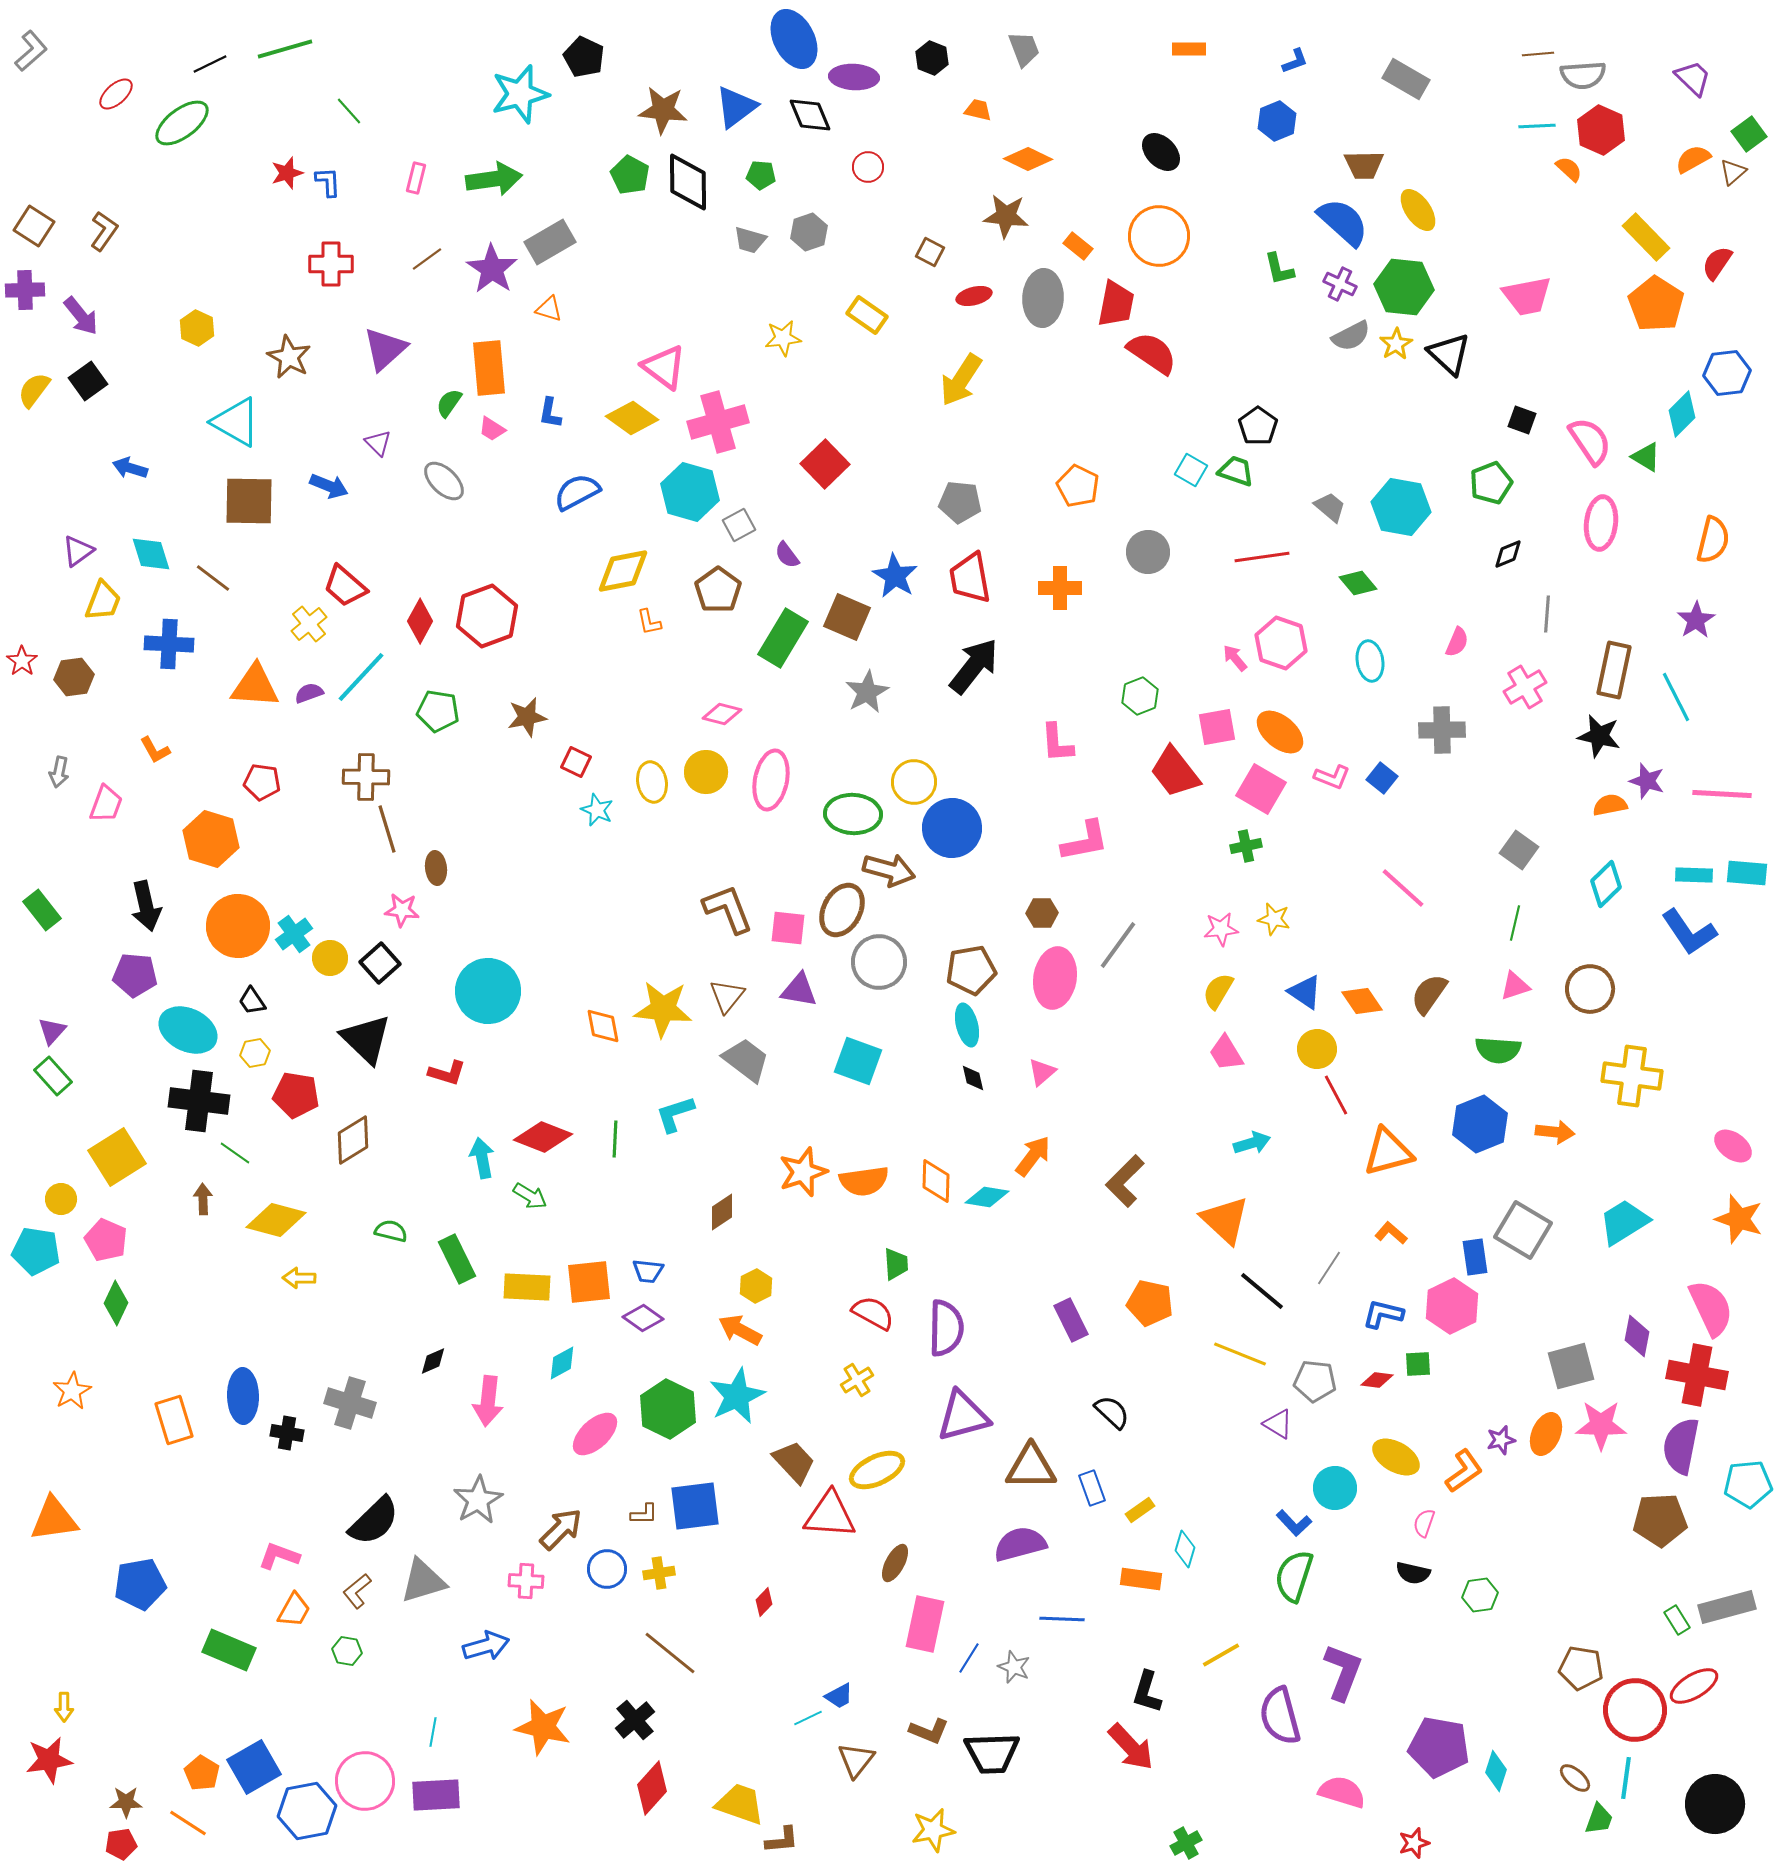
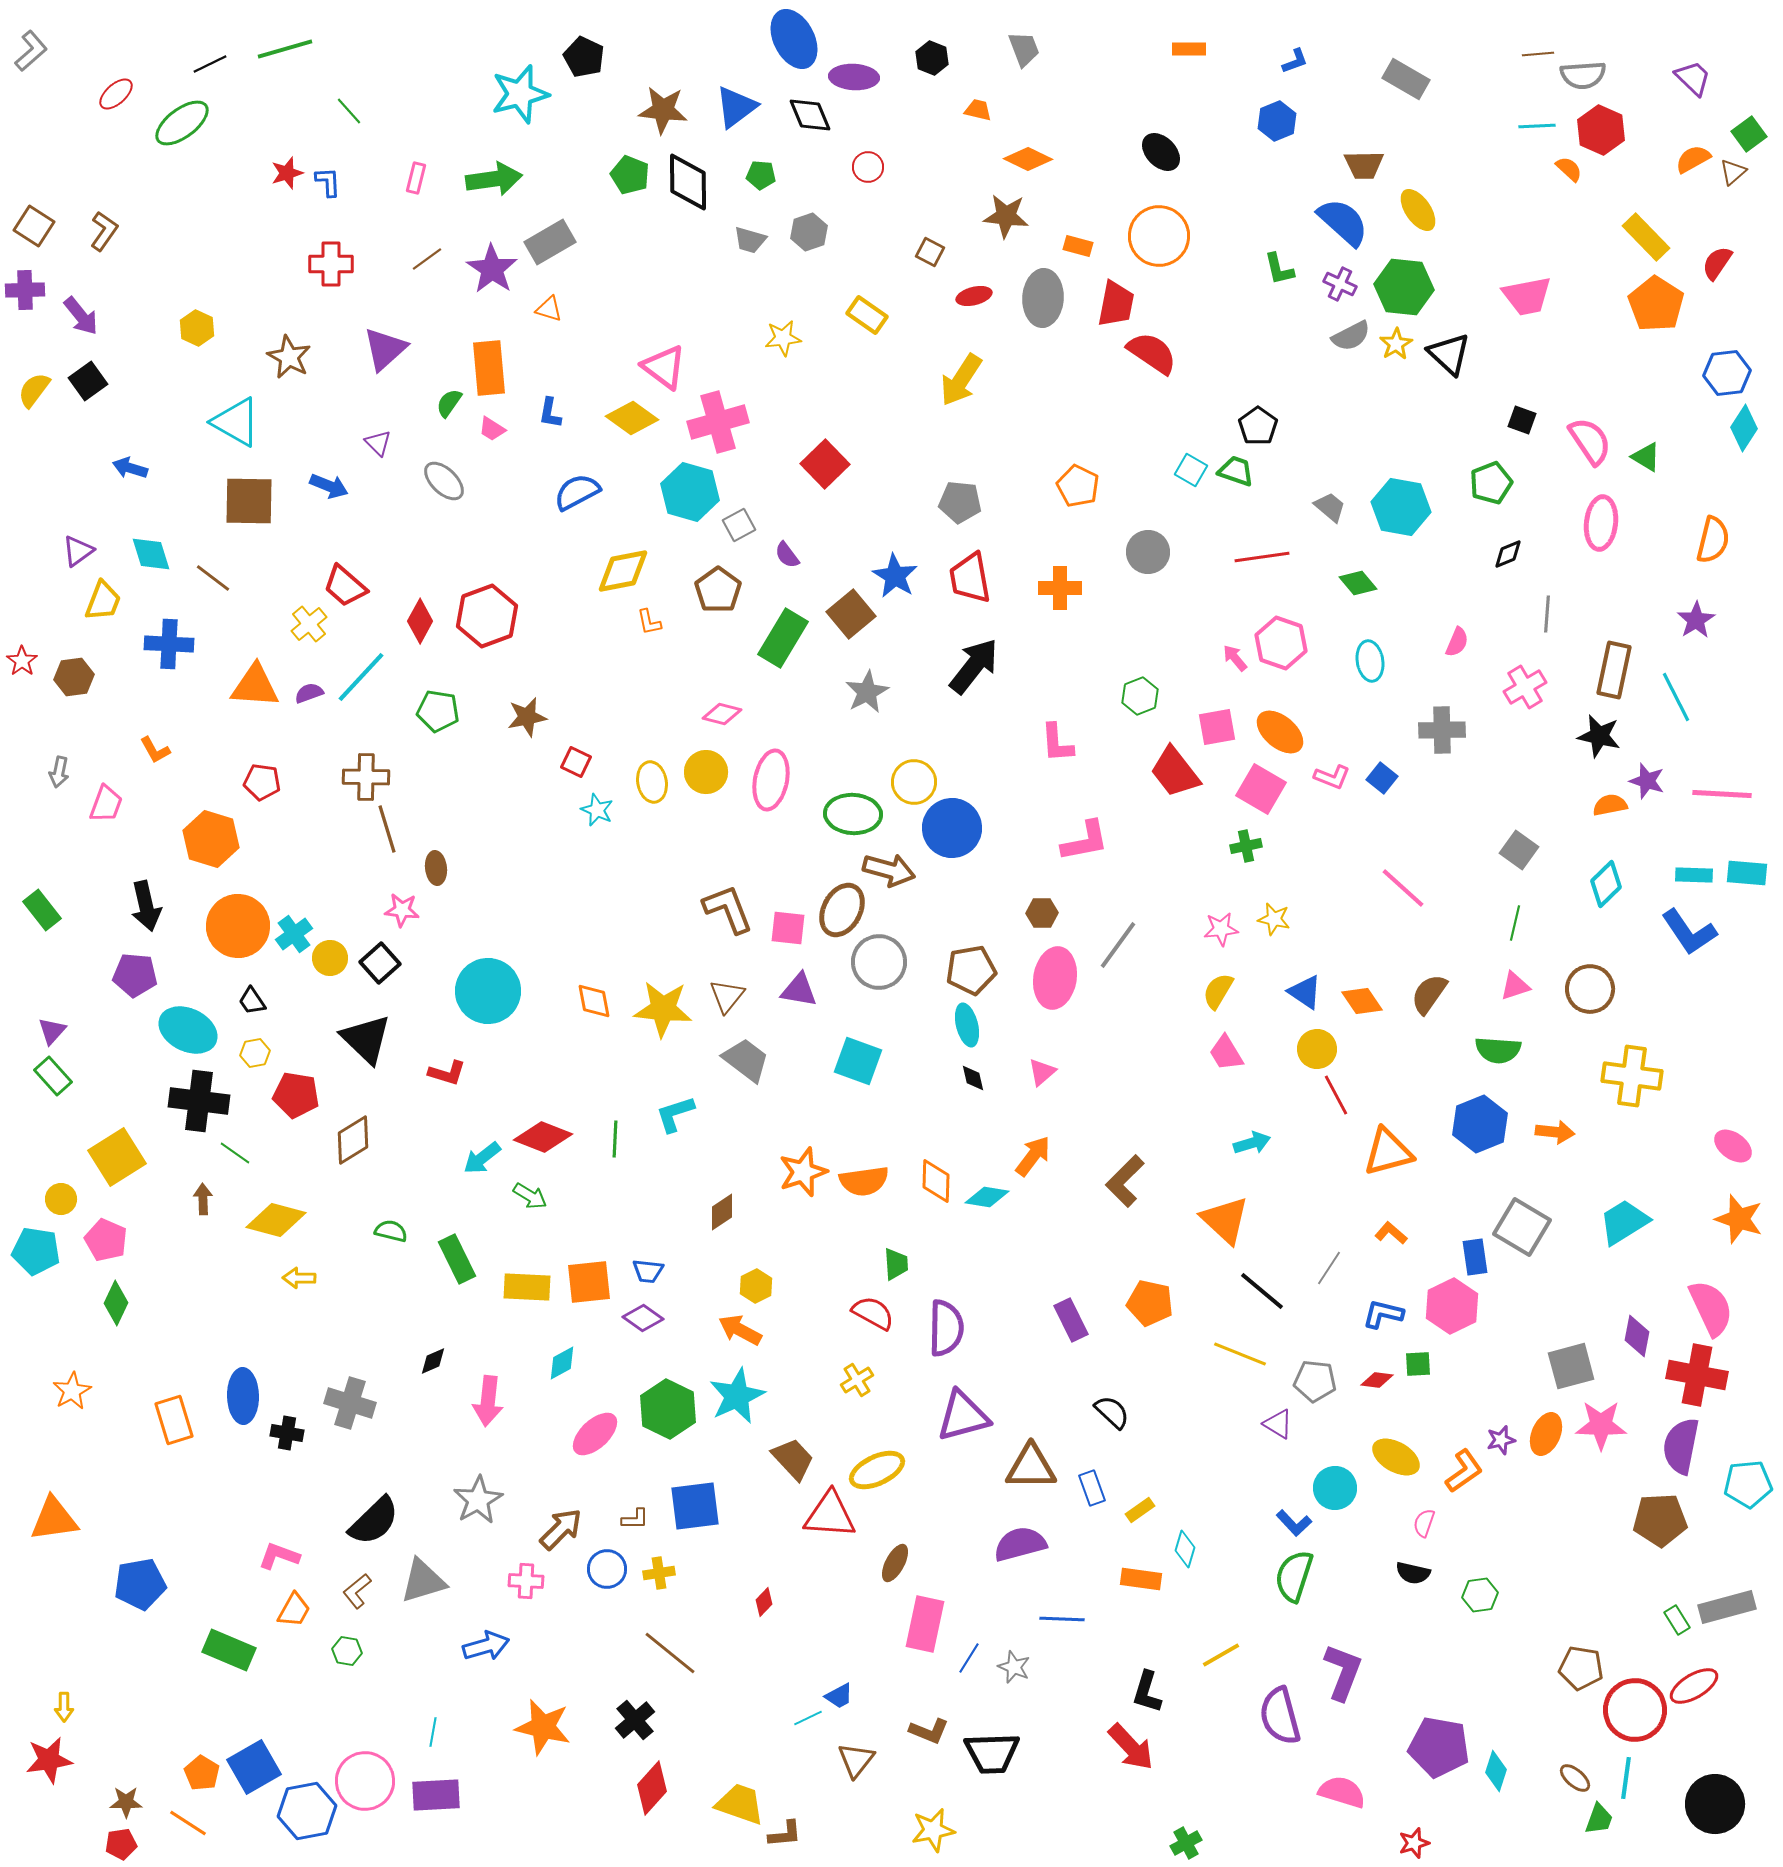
green pentagon at (630, 175): rotated 6 degrees counterclockwise
orange rectangle at (1078, 246): rotated 24 degrees counterclockwise
cyan diamond at (1682, 414): moved 62 px right, 14 px down; rotated 12 degrees counterclockwise
brown square at (847, 617): moved 4 px right, 3 px up; rotated 27 degrees clockwise
orange diamond at (603, 1026): moved 9 px left, 25 px up
cyan arrow at (482, 1158): rotated 117 degrees counterclockwise
gray square at (1523, 1230): moved 1 px left, 3 px up
brown trapezoid at (794, 1462): moved 1 px left, 3 px up
brown L-shape at (644, 1514): moved 9 px left, 5 px down
brown L-shape at (782, 1840): moved 3 px right, 6 px up
